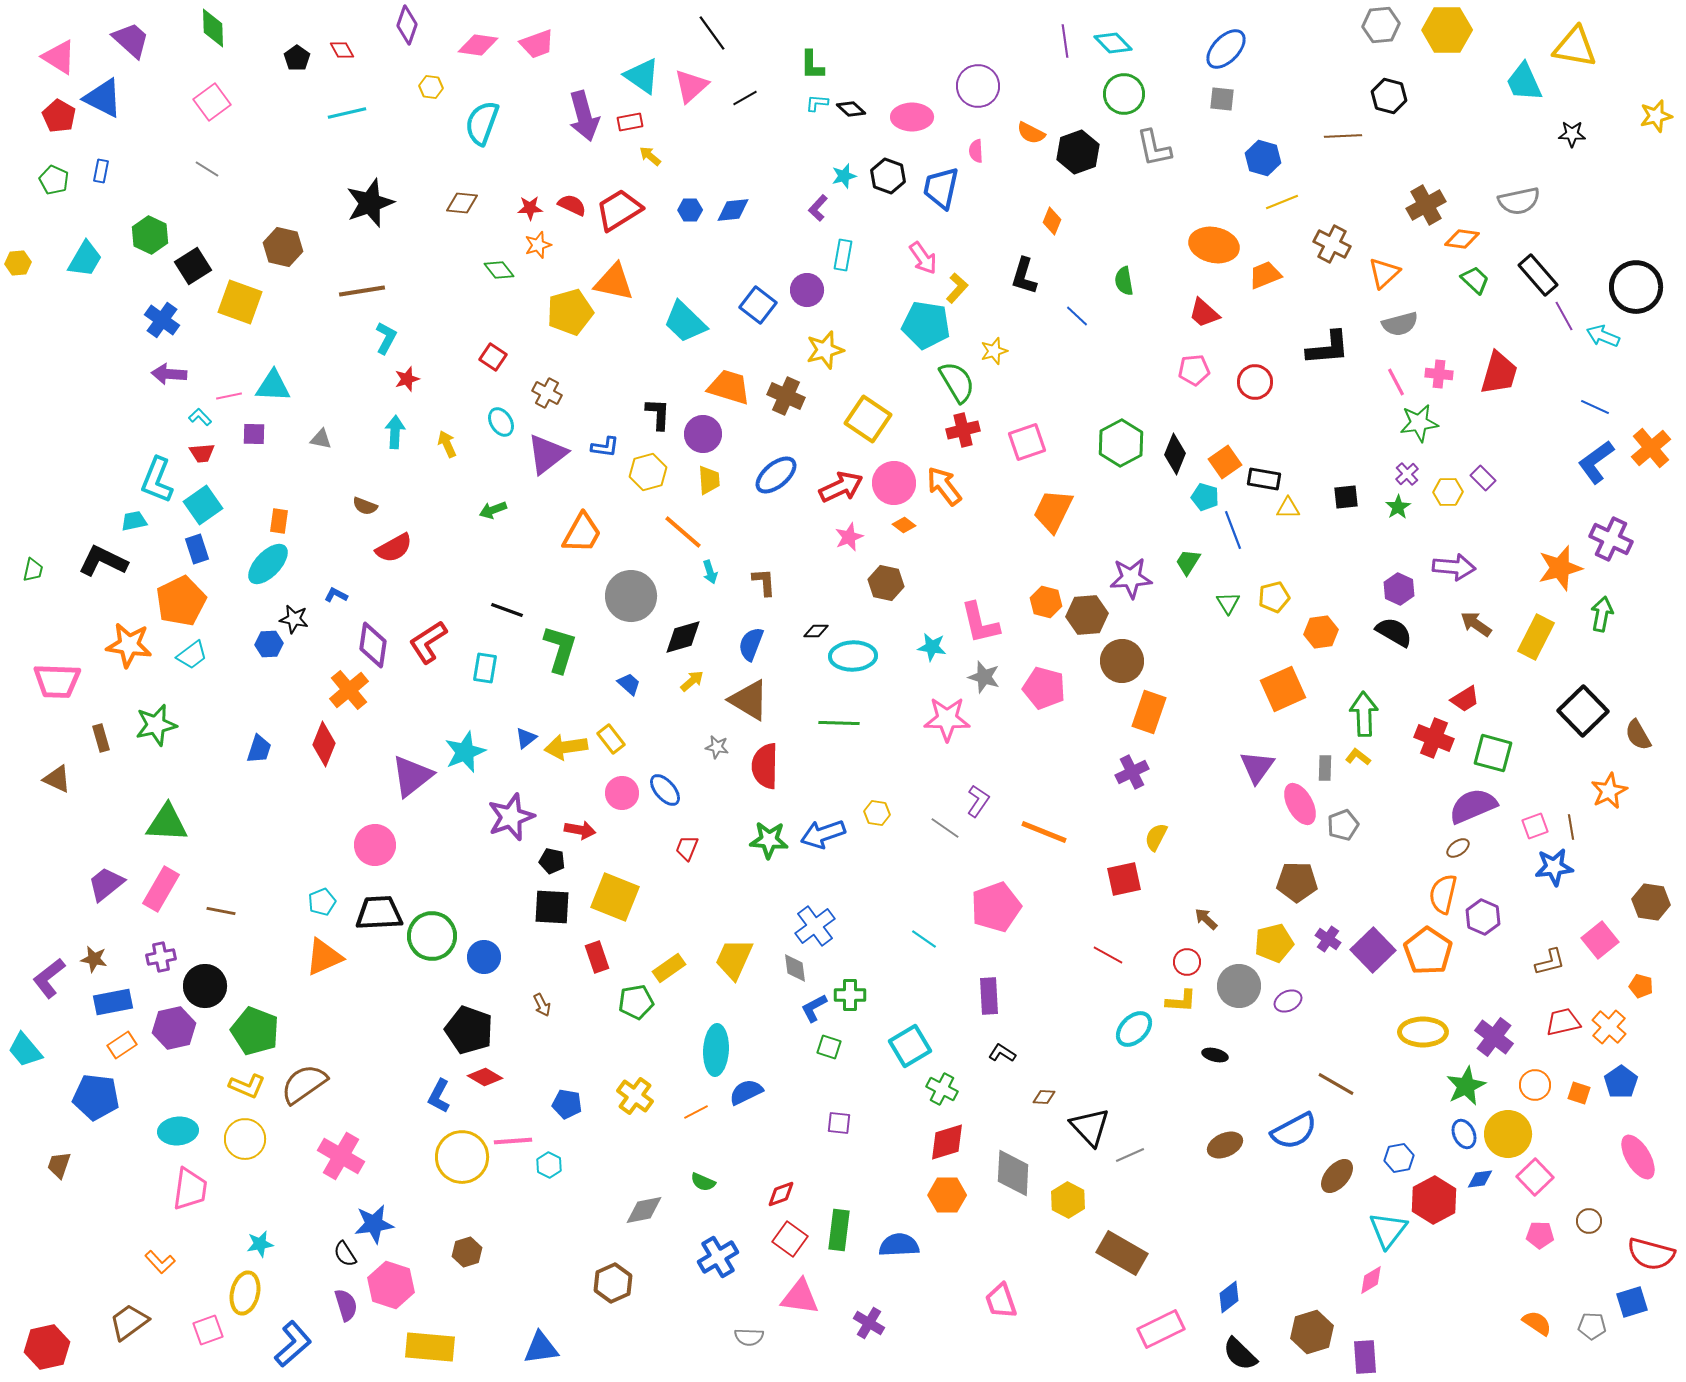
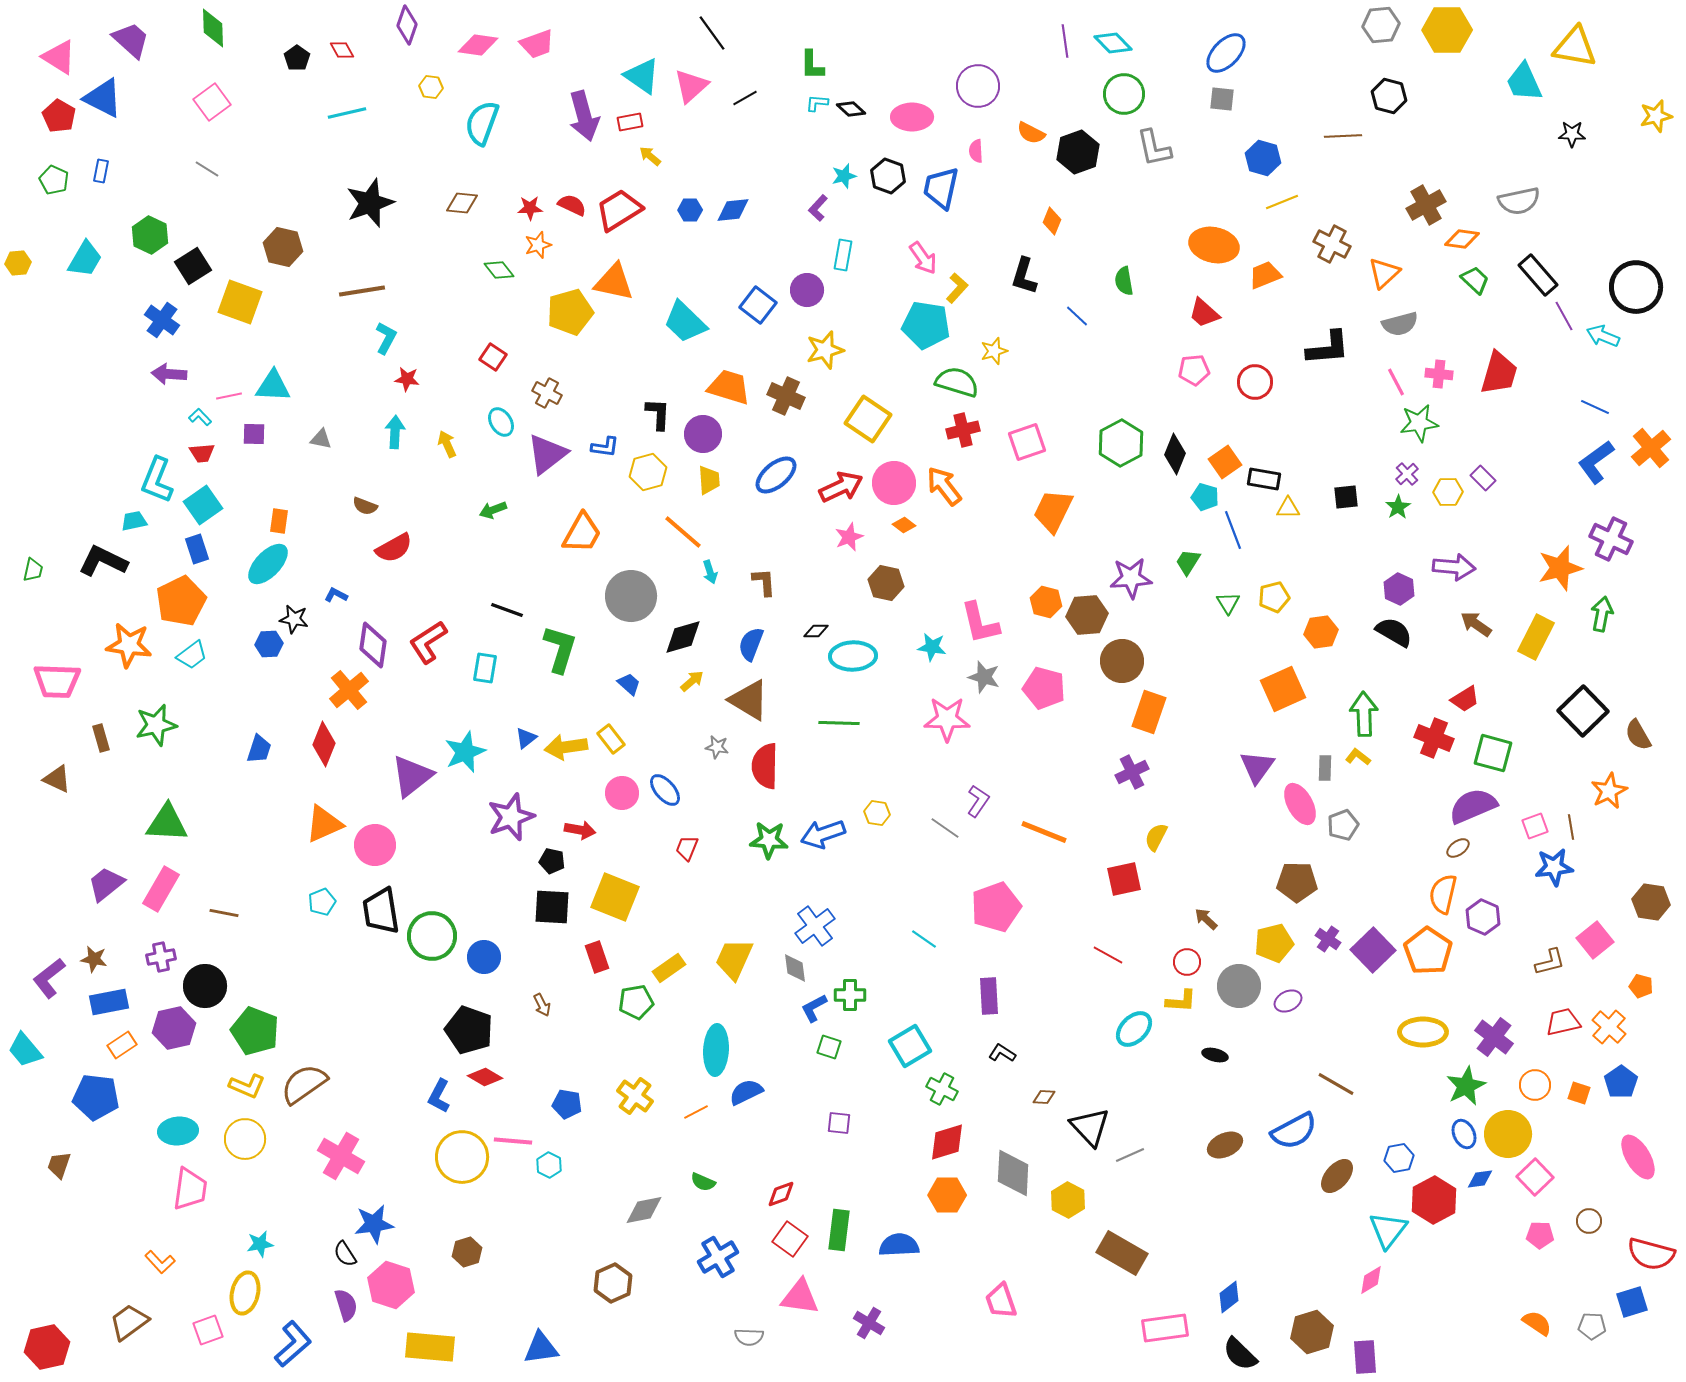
blue ellipse at (1226, 49): moved 4 px down
red star at (407, 379): rotated 25 degrees clockwise
green semicircle at (957, 382): rotated 42 degrees counterclockwise
brown line at (221, 911): moved 3 px right, 2 px down
black trapezoid at (379, 913): moved 2 px right, 2 px up; rotated 96 degrees counterclockwise
pink square at (1600, 940): moved 5 px left
orange triangle at (324, 957): moved 133 px up
blue rectangle at (113, 1002): moved 4 px left
pink line at (513, 1141): rotated 9 degrees clockwise
pink rectangle at (1161, 1329): moved 4 px right, 1 px up; rotated 18 degrees clockwise
